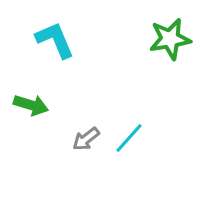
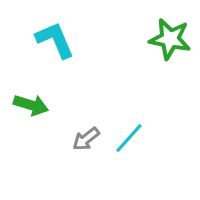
green star: rotated 21 degrees clockwise
